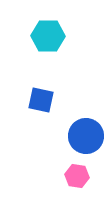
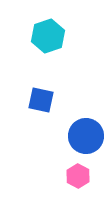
cyan hexagon: rotated 20 degrees counterclockwise
pink hexagon: moved 1 px right; rotated 20 degrees clockwise
